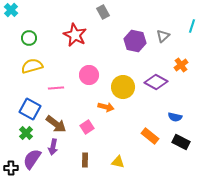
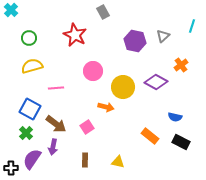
pink circle: moved 4 px right, 4 px up
